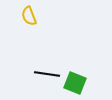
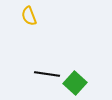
green square: rotated 20 degrees clockwise
